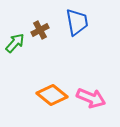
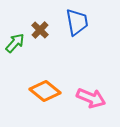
brown cross: rotated 18 degrees counterclockwise
orange diamond: moved 7 px left, 4 px up
